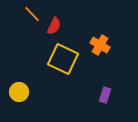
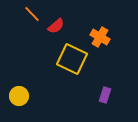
red semicircle: moved 2 px right; rotated 24 degrees clockwise
orange cross: moved 8 px up
yellow square: moved 9 px right
yellow circle: moved 4 px down
